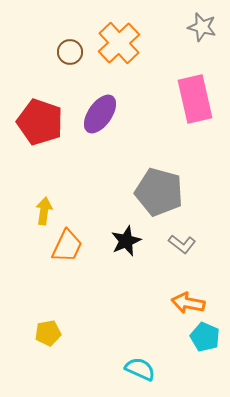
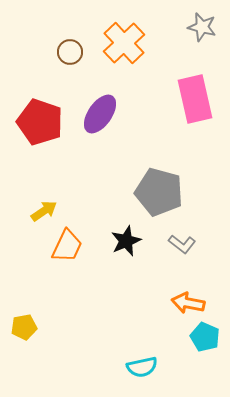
orange cross: moved 5 px right
yellow arrow: rotated 48 degrees clockwise
yellow pentagon: moved 24 px left, 6 px up
cyan semicircle: moved 2 px right, 2 px up; rotated 144 degrees clockwise
